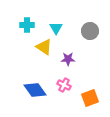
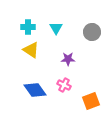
cyan cross: moved 1 px right, 2 px down
gray circle: moved 2 px right, 1 px down
yellow triangle: moved 13 px left, 3 px down
orange square: moved 1 px right, 3 px down
